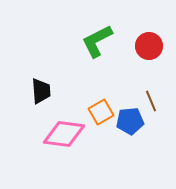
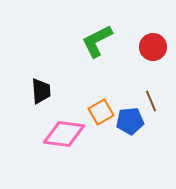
red circle: moved 4 px right, 1 px down
